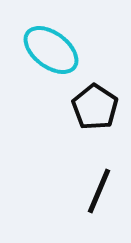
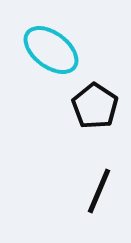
black pentagon: moved 1 px up
